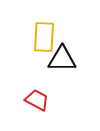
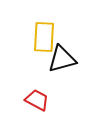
black triangle: rotated 16 degrees counterclockwise
